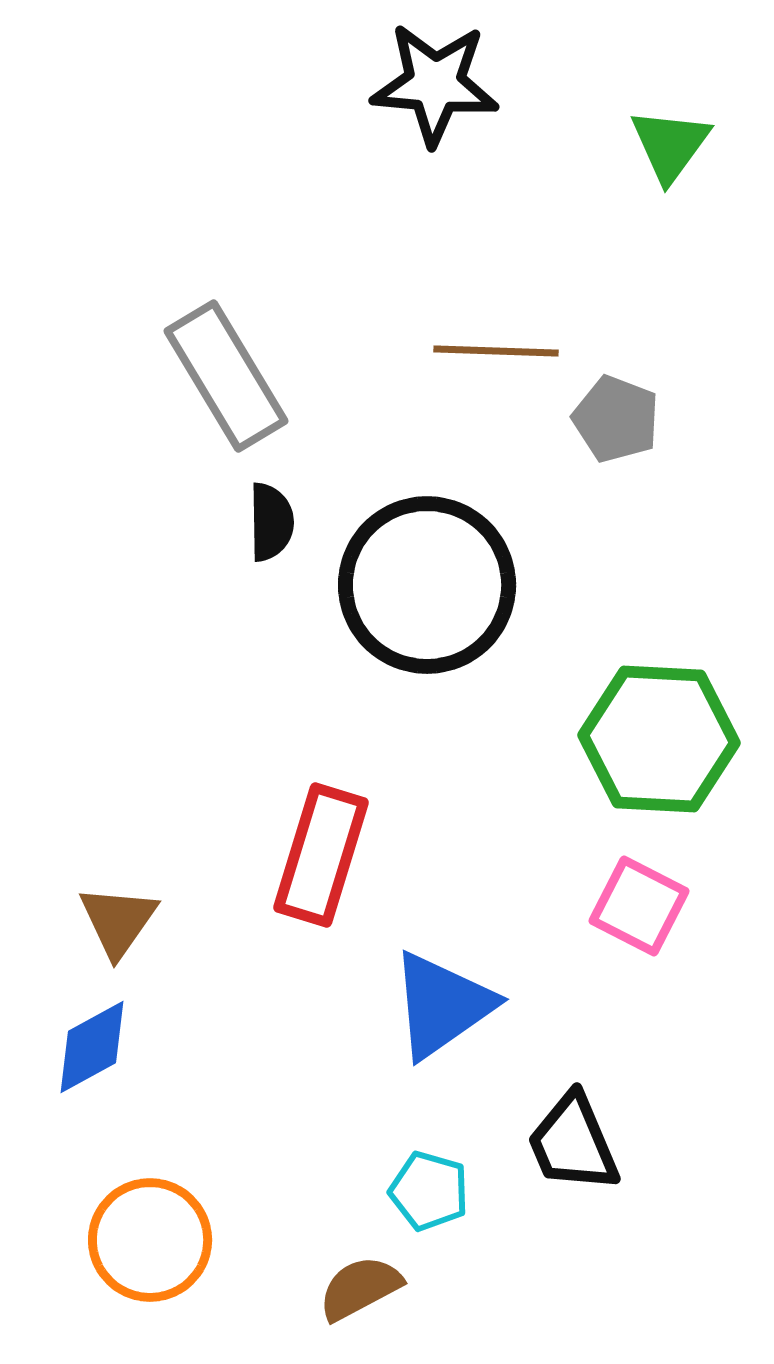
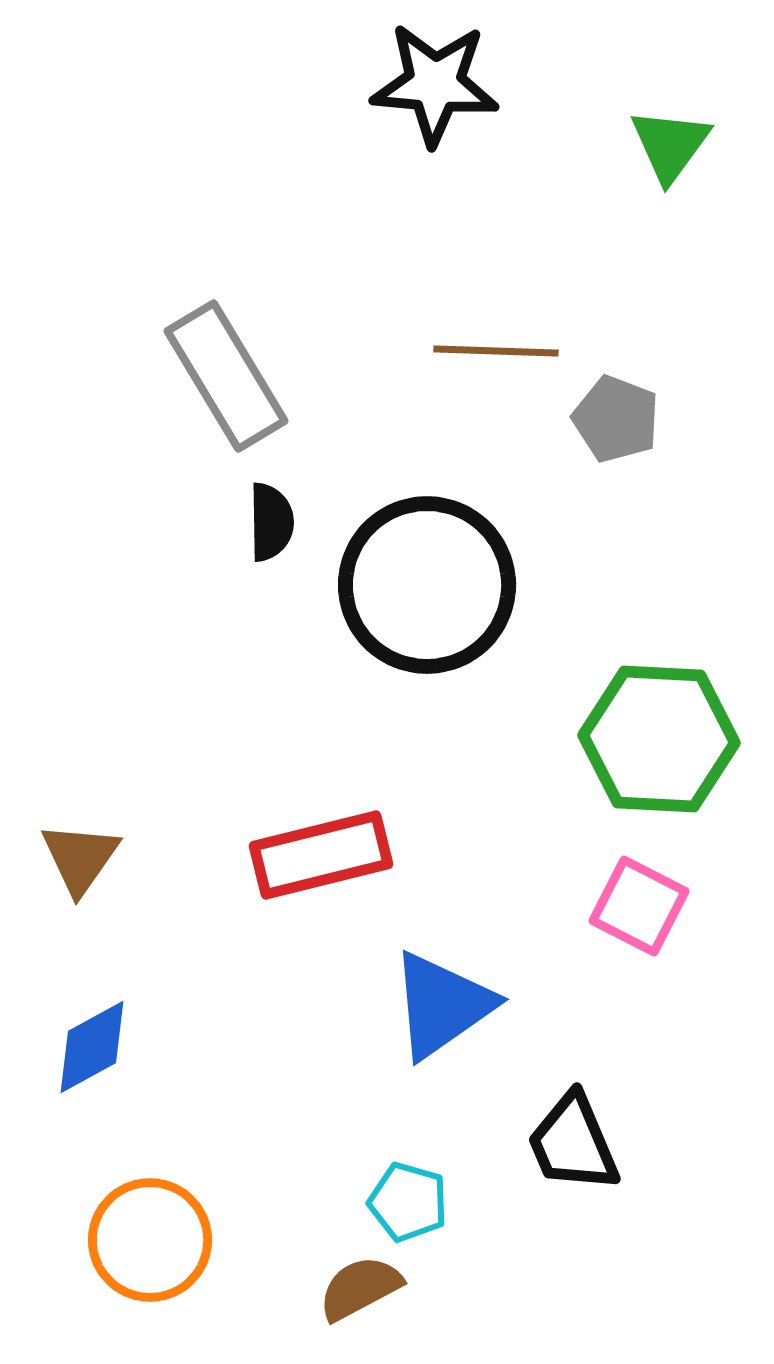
red rectangle: rotated 59 degrees clockwise
brown triangle: moved 38 px left, 63 px up
cyan pentagon: moved 21 px left, 11 px down
